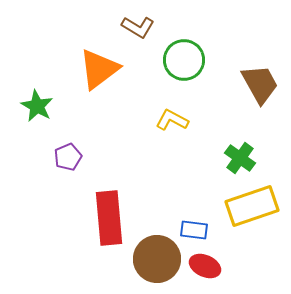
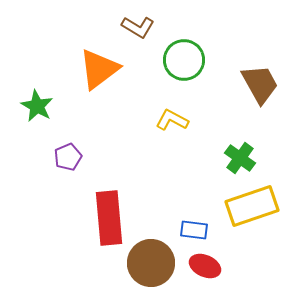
brown circle: moved 6 px left, 4 px down
